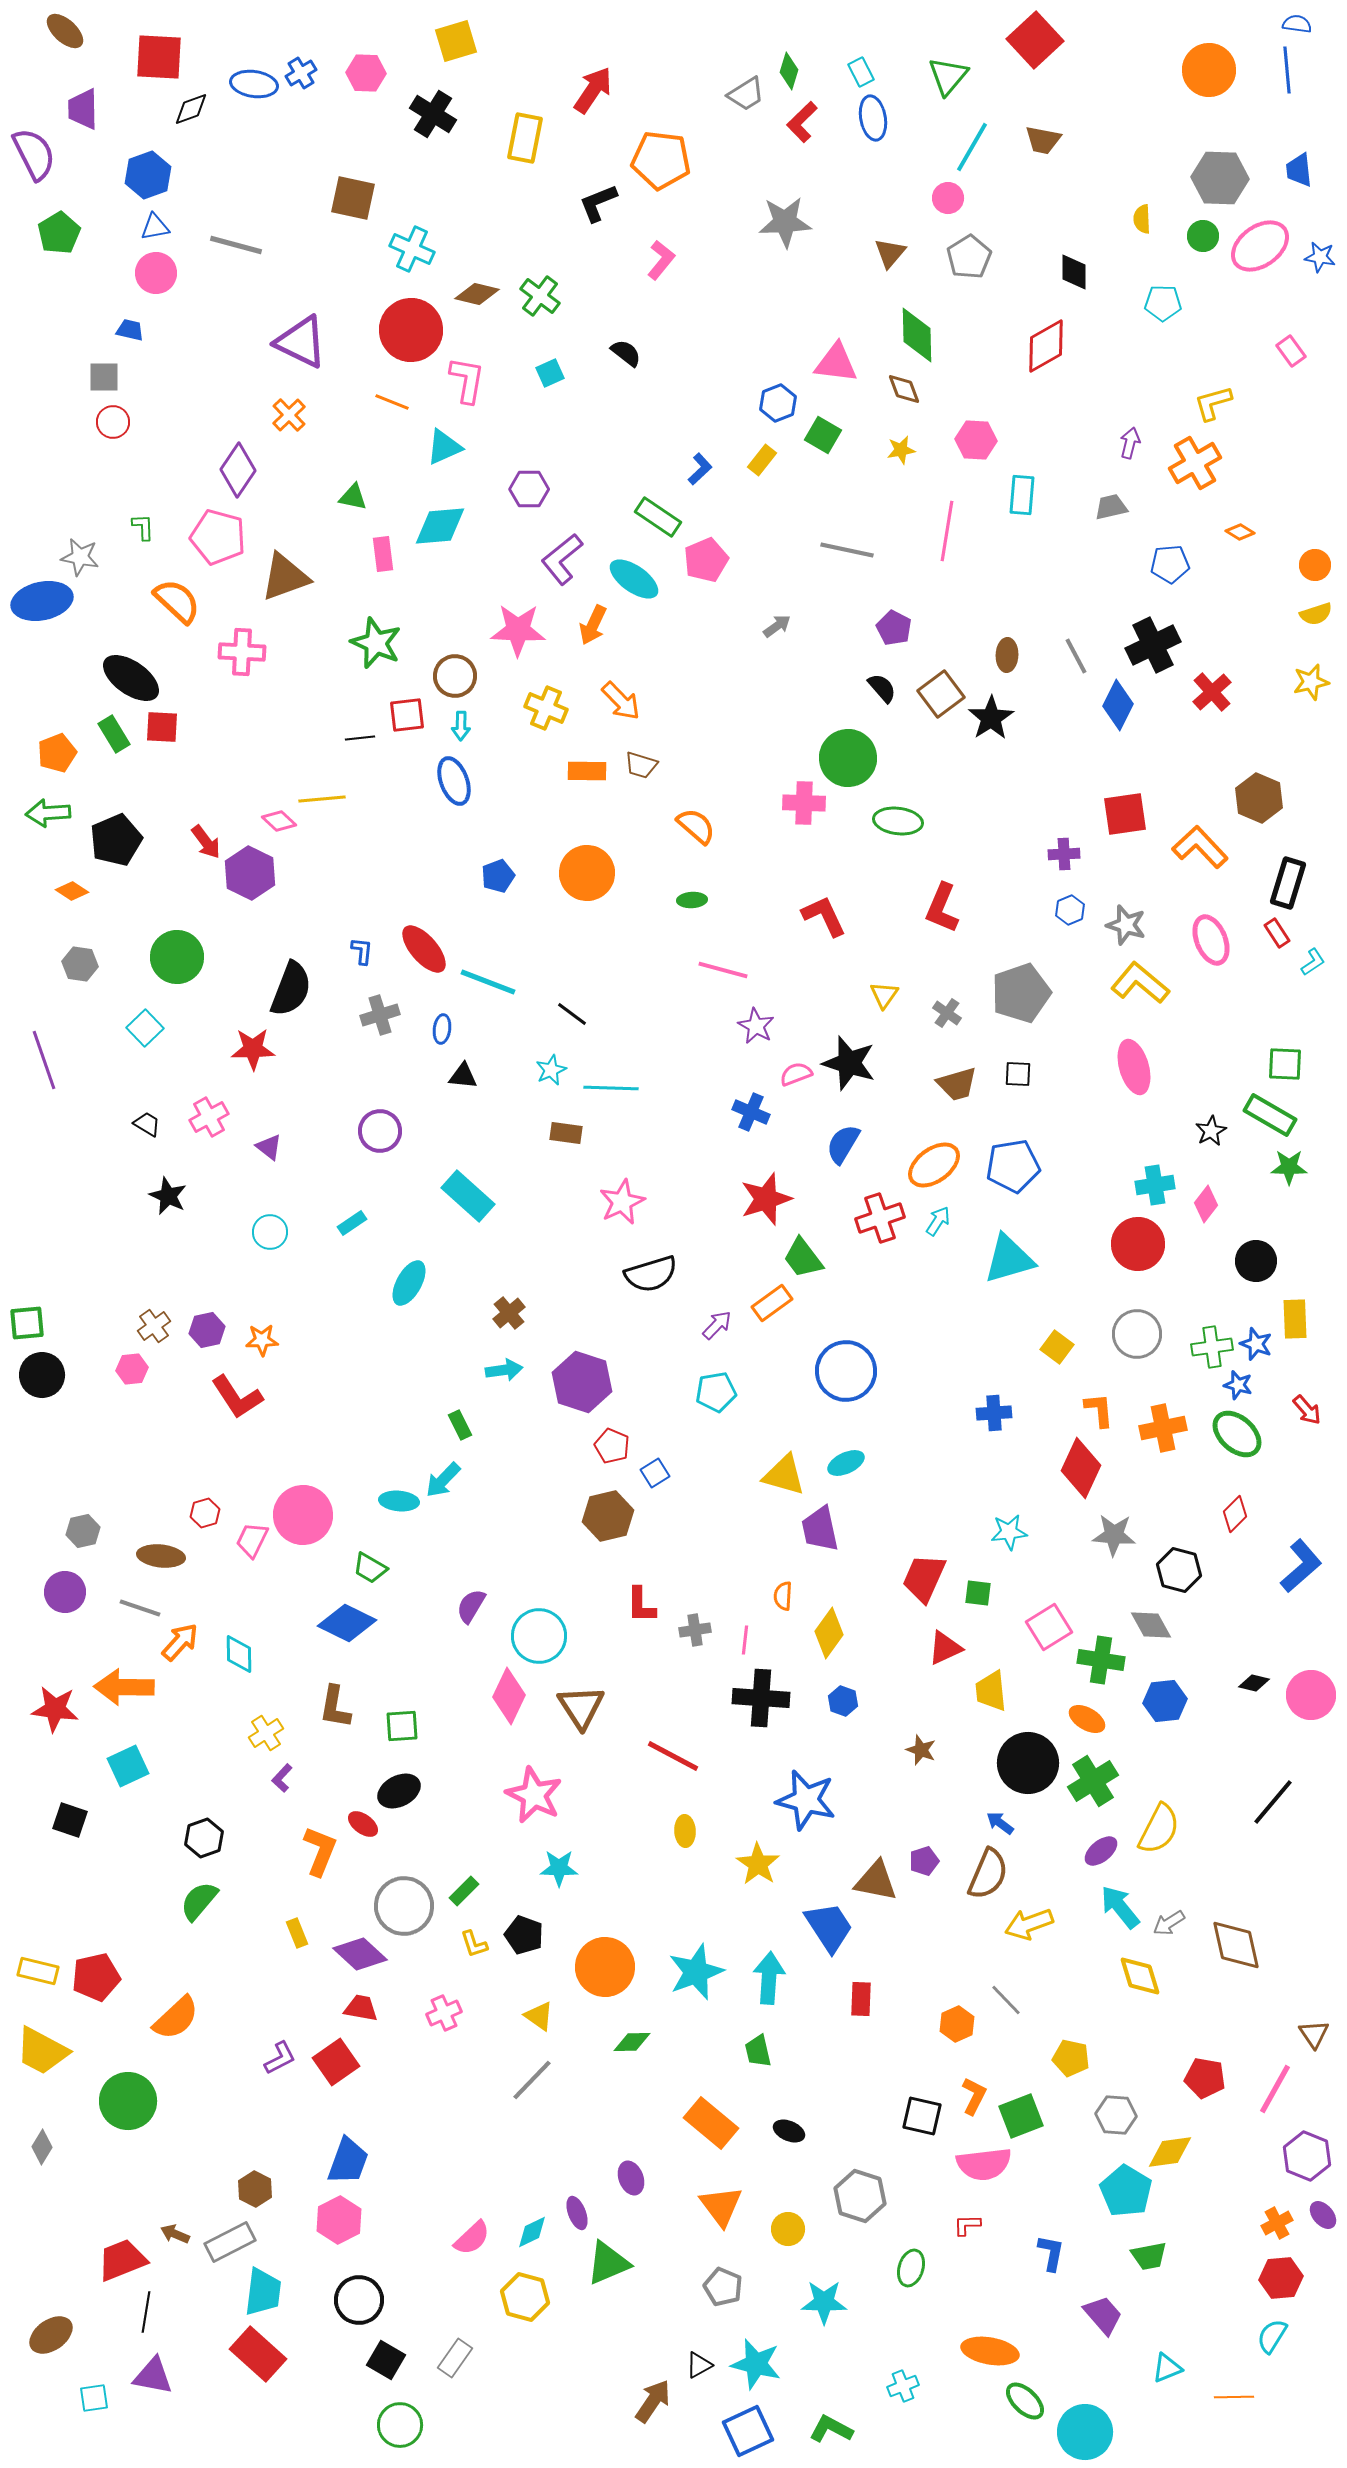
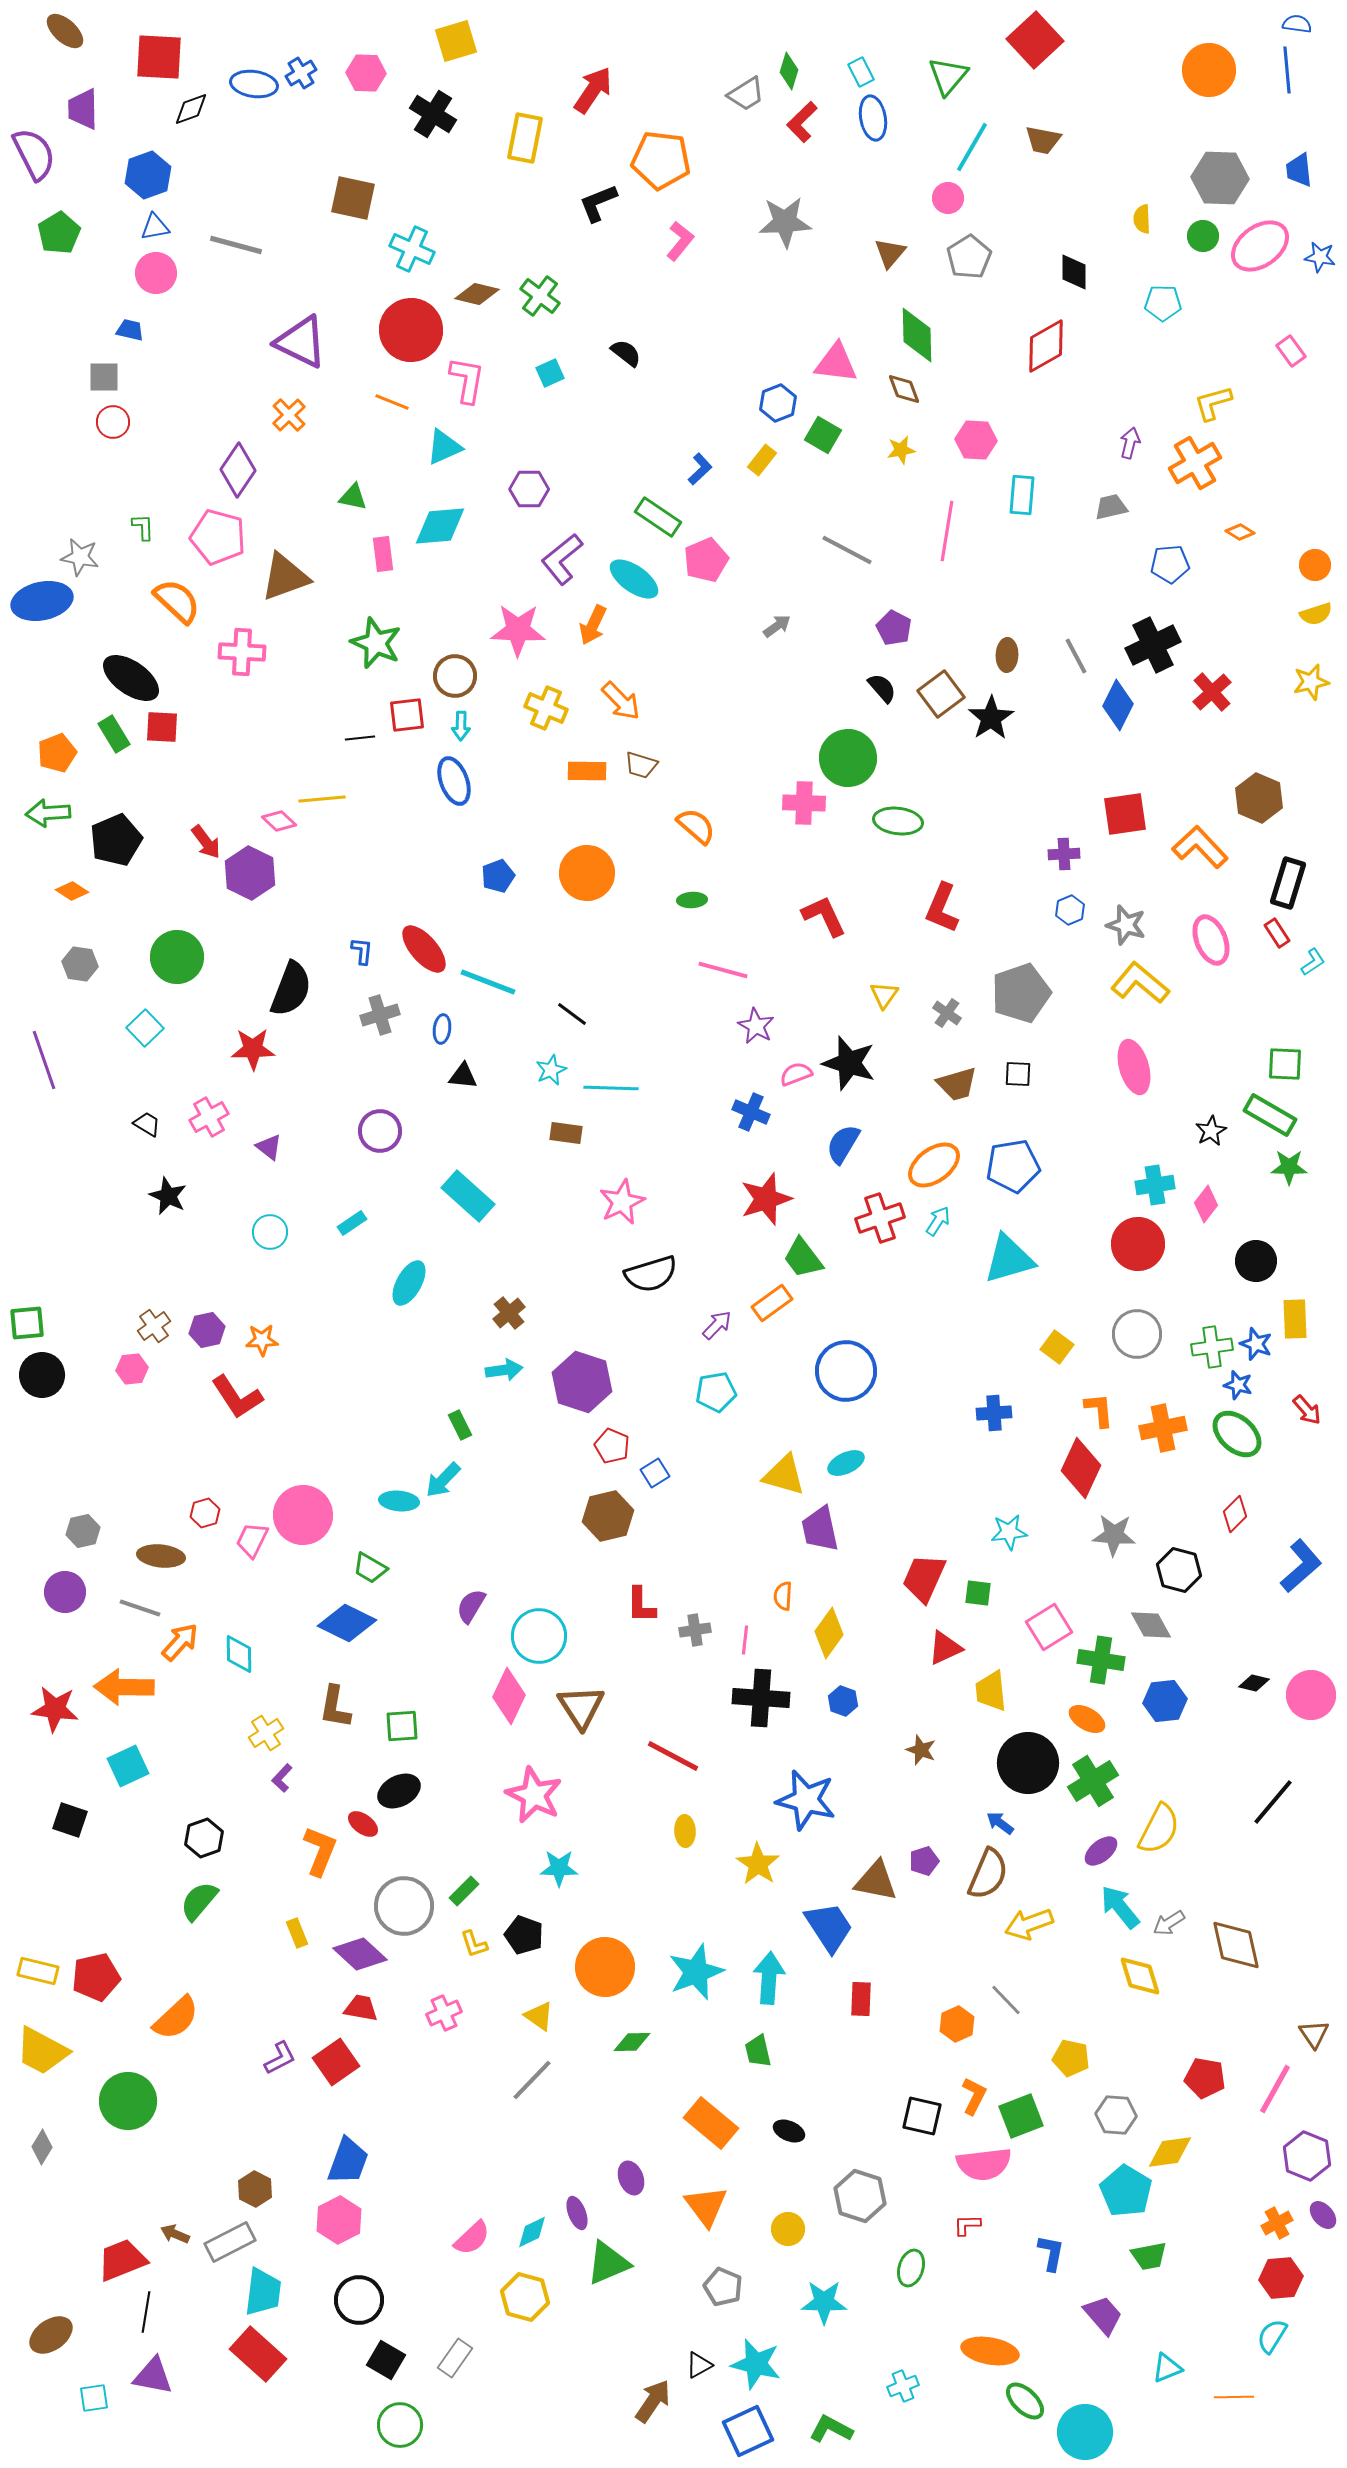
pink L-shape at (661, 260): moved 19 px right, 19 px up
gray line at (847, 550): rotated 16 degrees clockwise
orange triangle at (721, 2206): moved 15 px left
